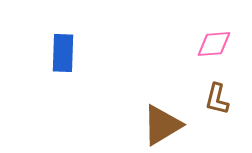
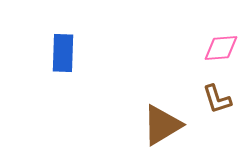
pink diamond: moved 7 px right, 4 px down
brown L-shape: rotated 32 degrees counterclockwise
